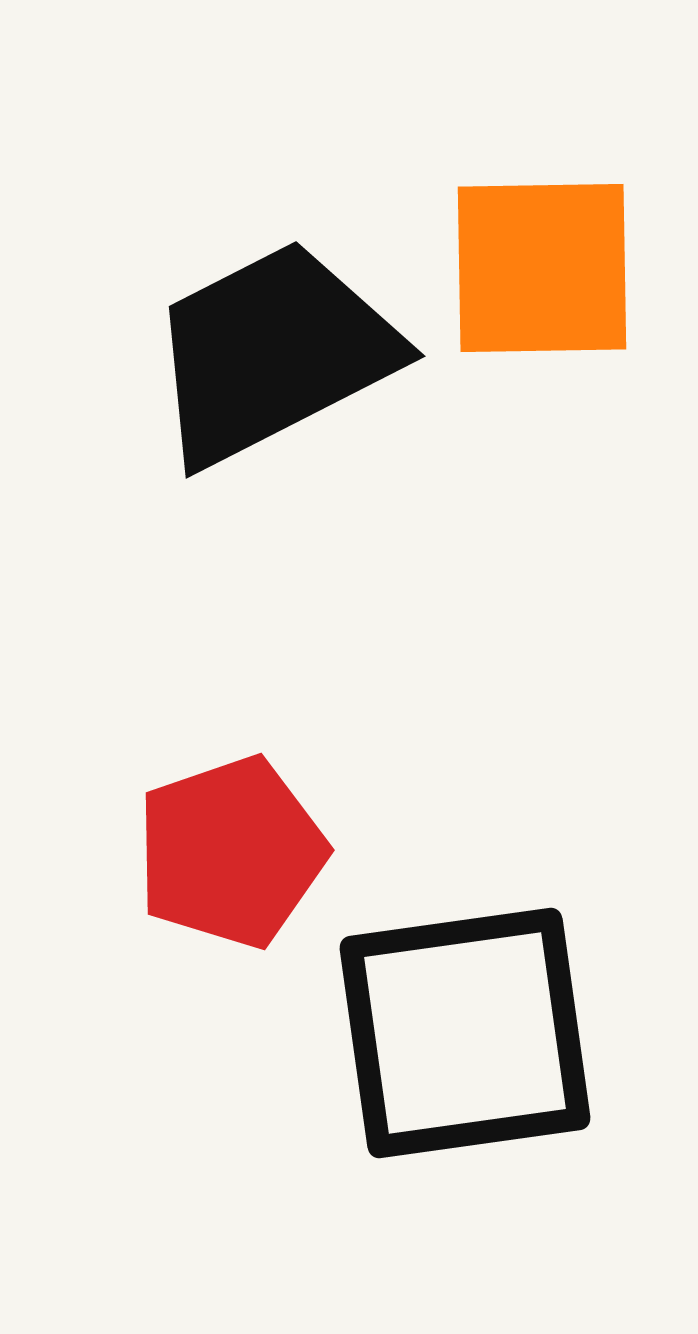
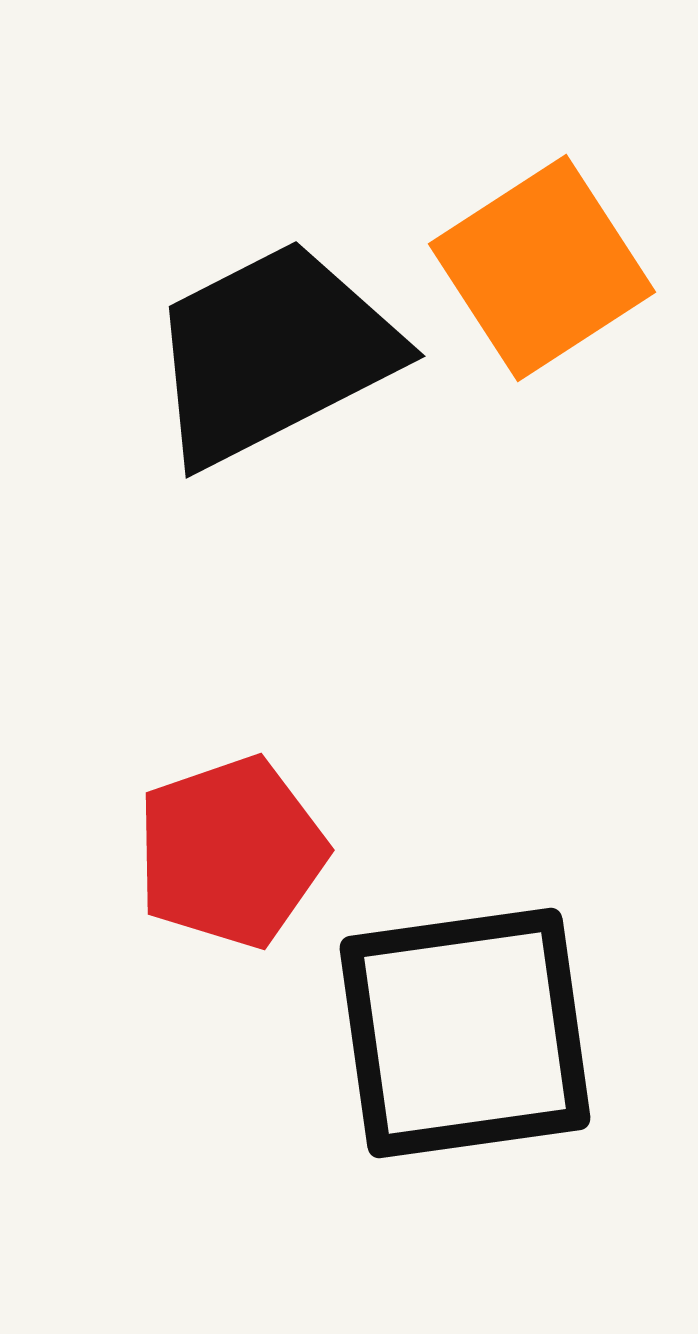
orange square: rotated 32 degrees counterclockwise
